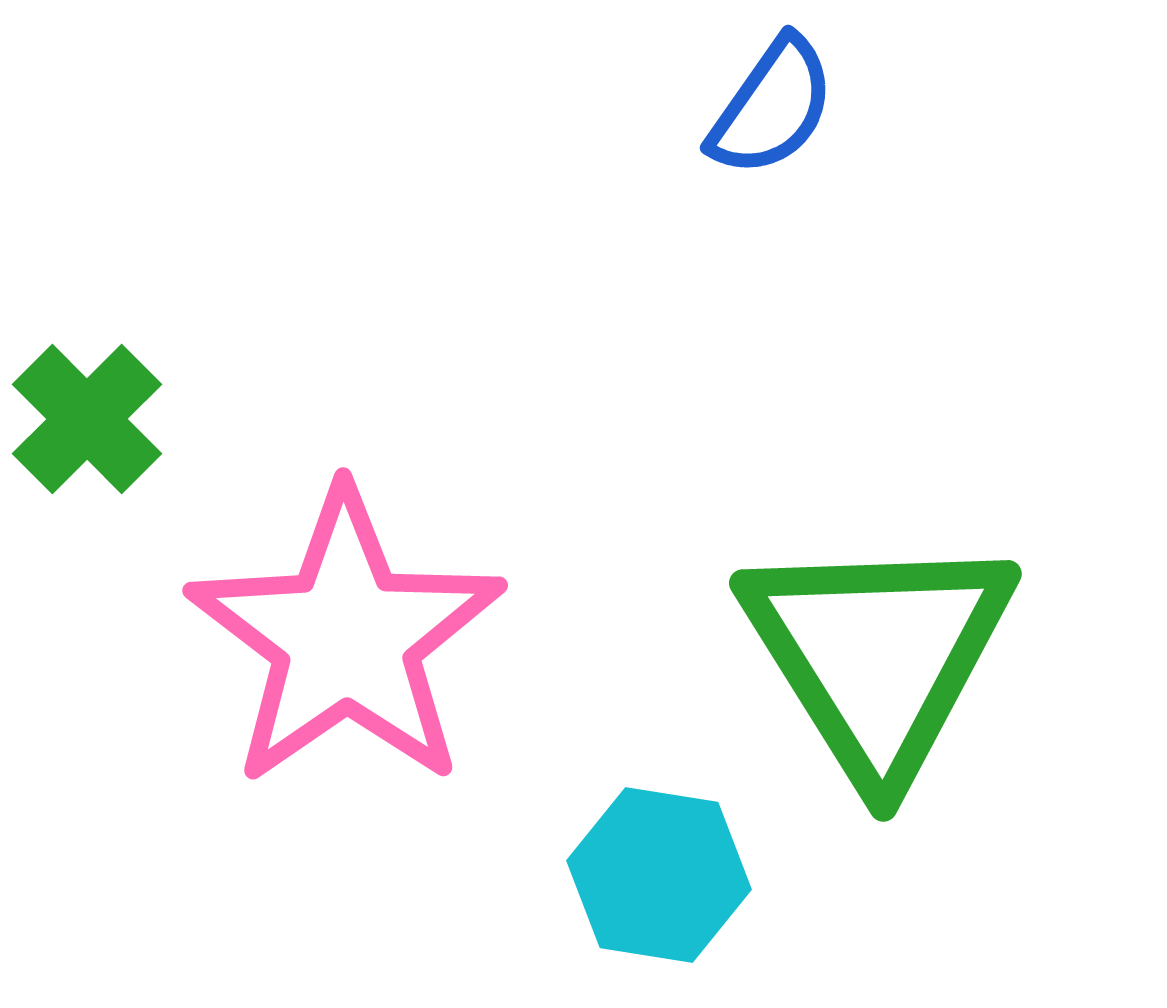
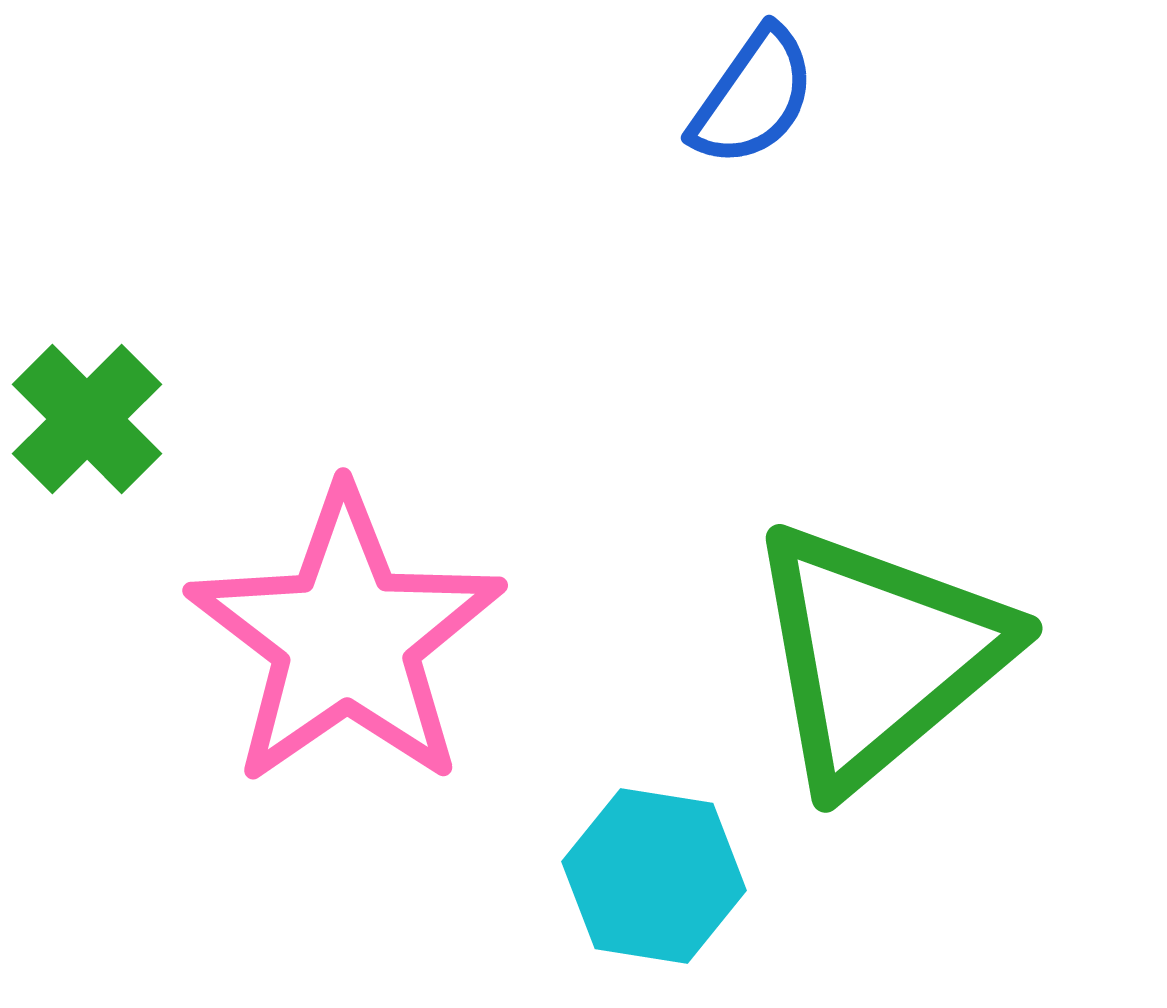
blue semicircle: moved 19 px left, 10 px up
green triangle: rotated 22 degrees clockwise
cyan hexagon: moved 5 px left, 1 px down
